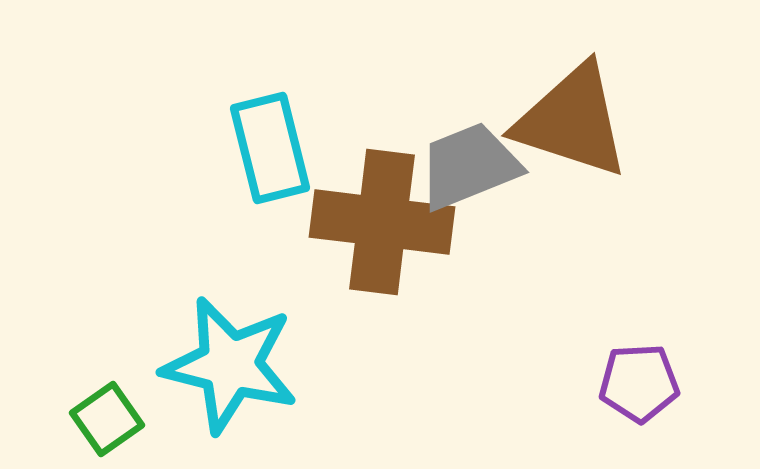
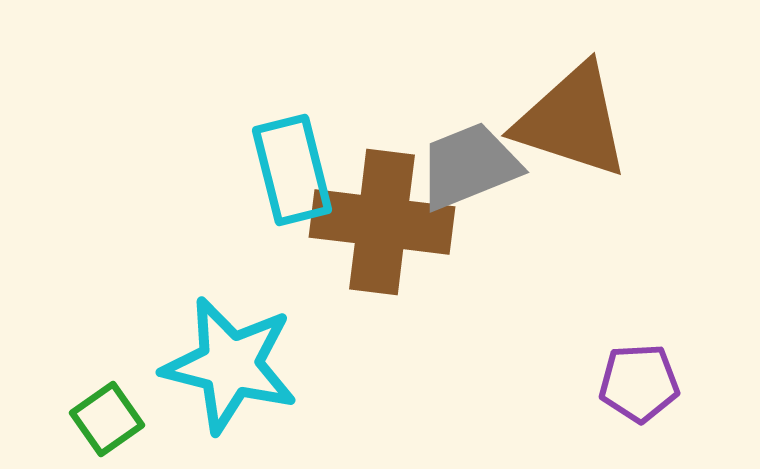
cyan rectangle: moved 22 px right, 22 px down
